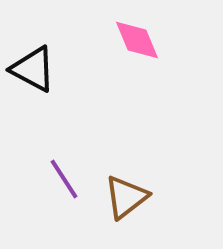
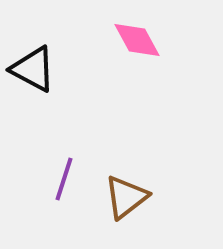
pink diamond: rotated 6 degrees counterclockwise
purple line: rotated 51 degrees clockwise
